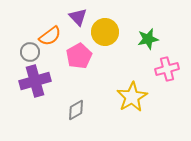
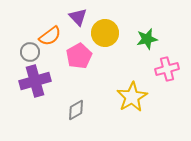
yellow circle: moved 1 px down
green star: moved 1 px left
